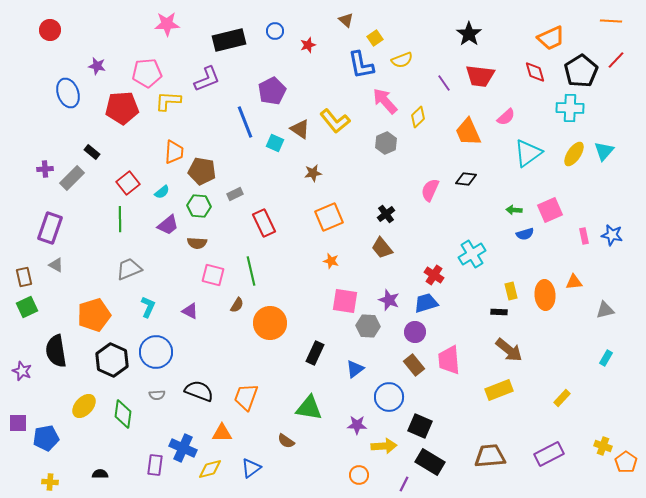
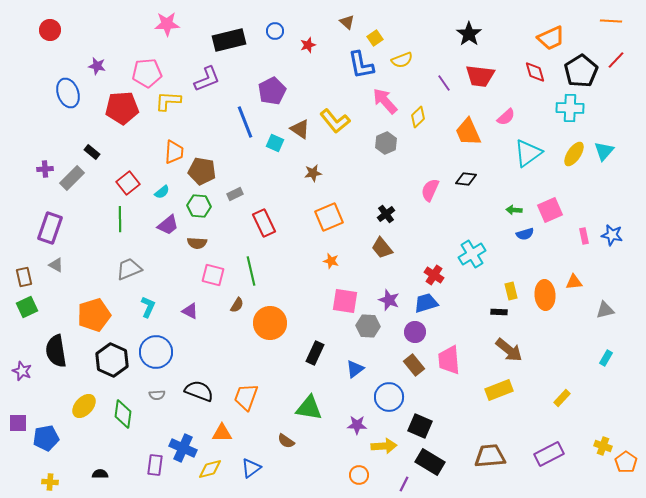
brown triangle at (346, 20): moved 1 px right, 2 px down
